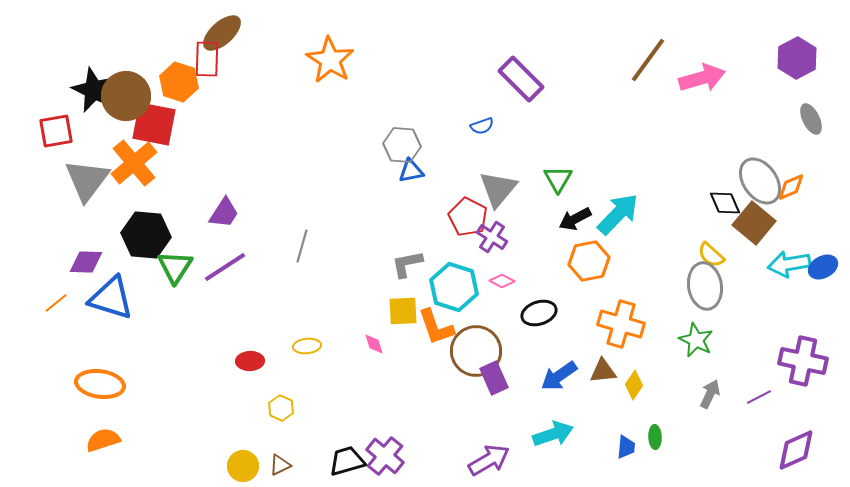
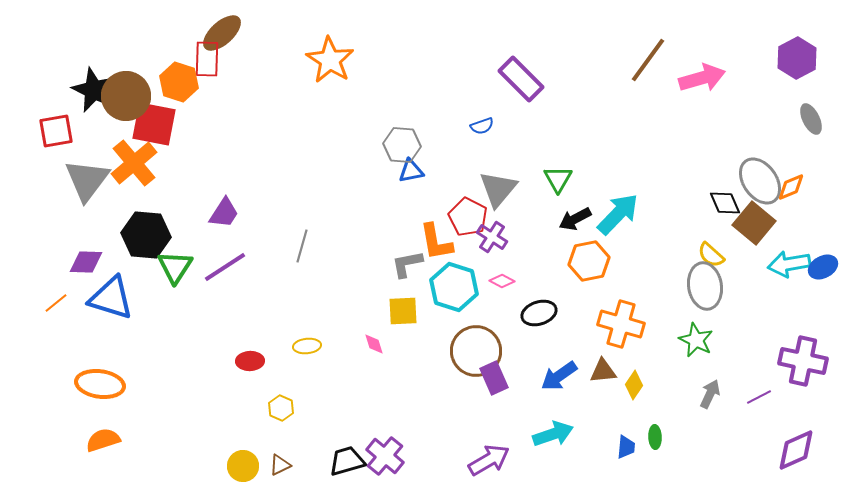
orange L-shape at (436, 327): moved 85 px up; rotated 9 degrees clockwise
